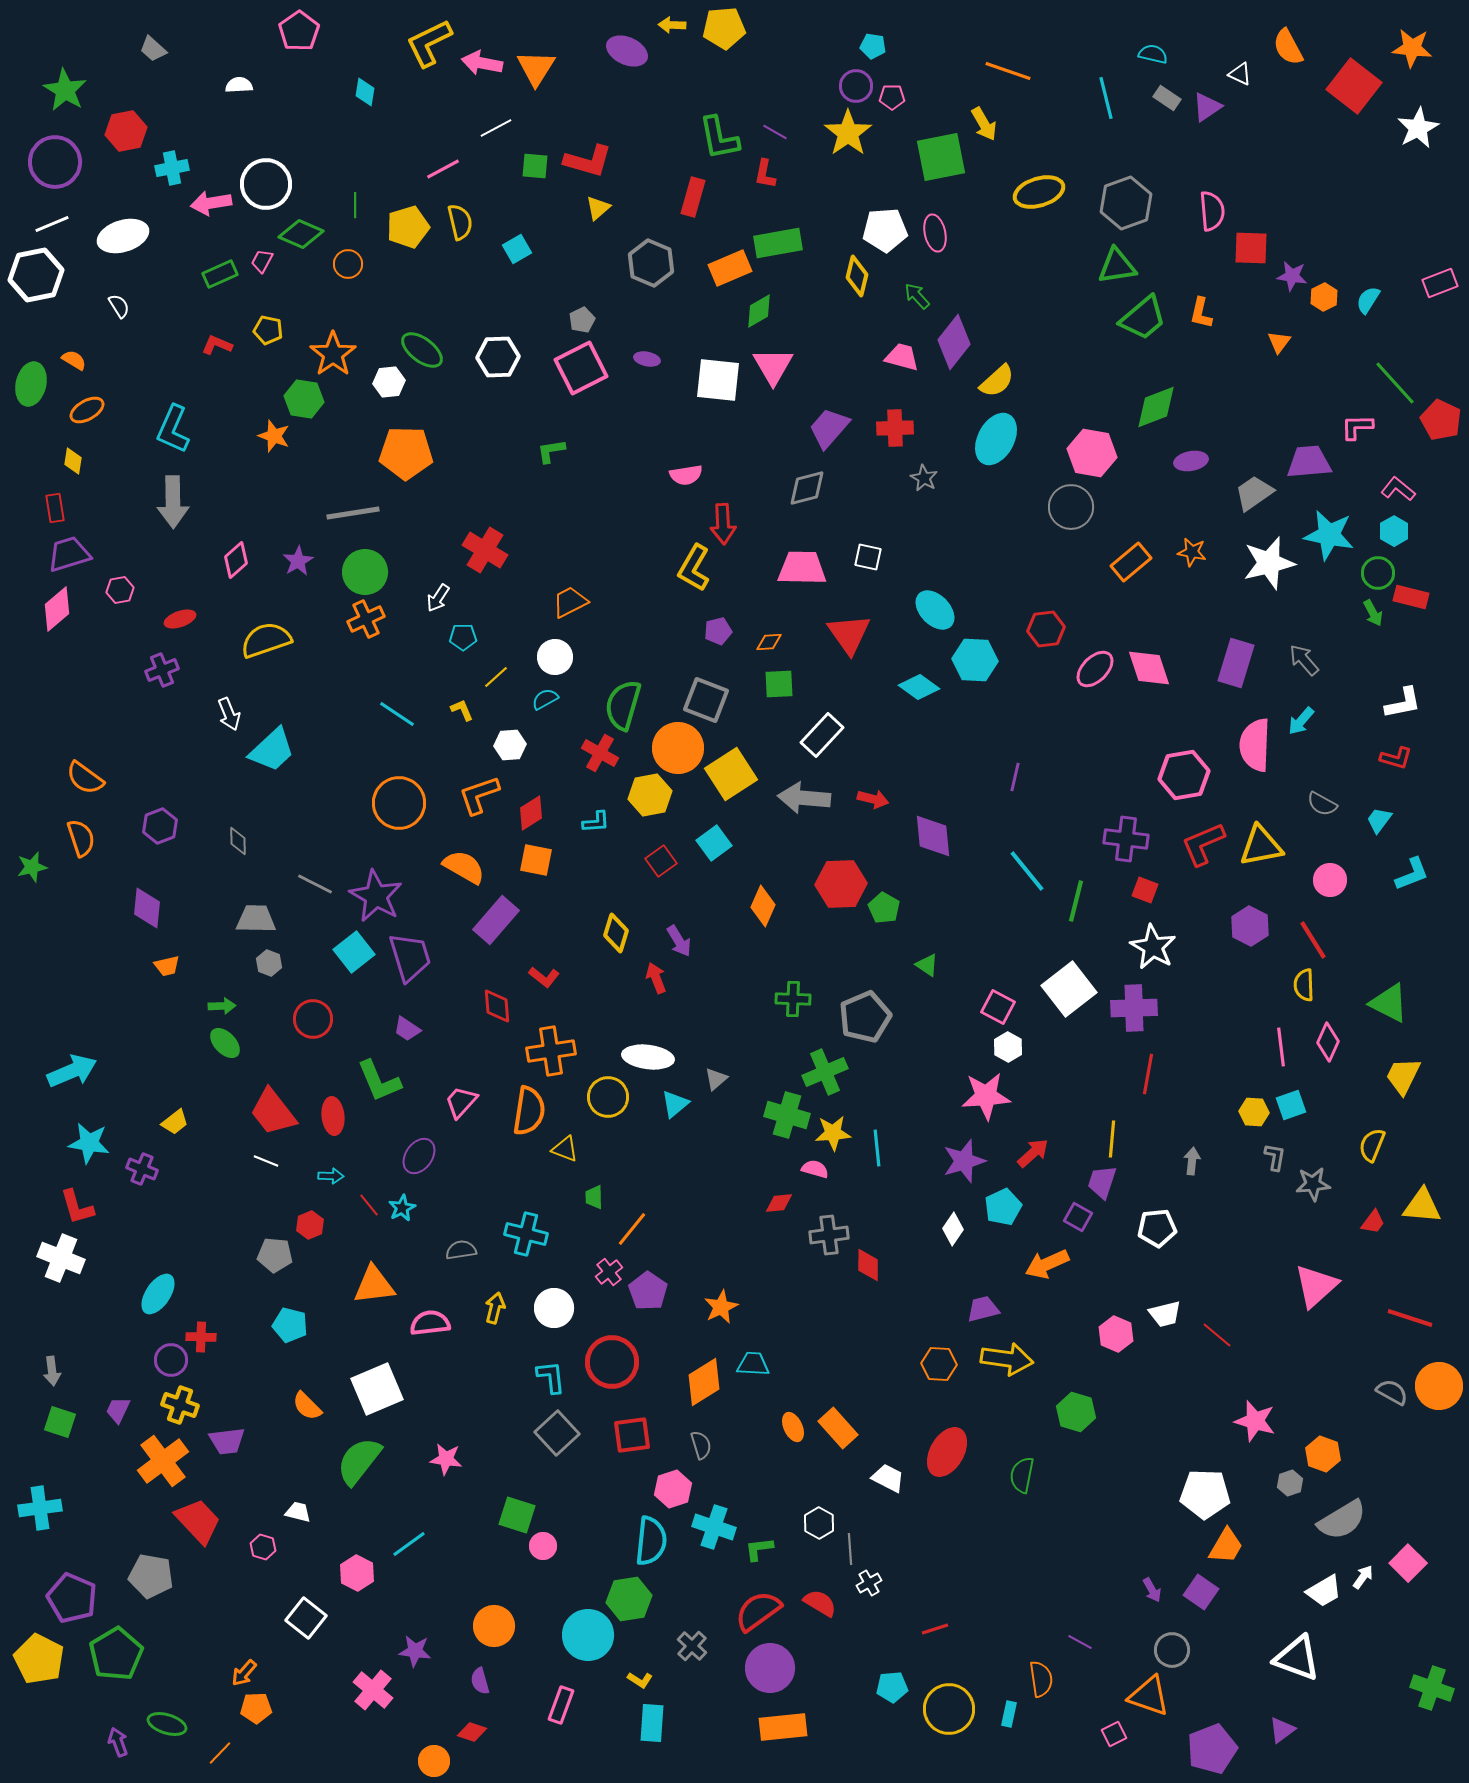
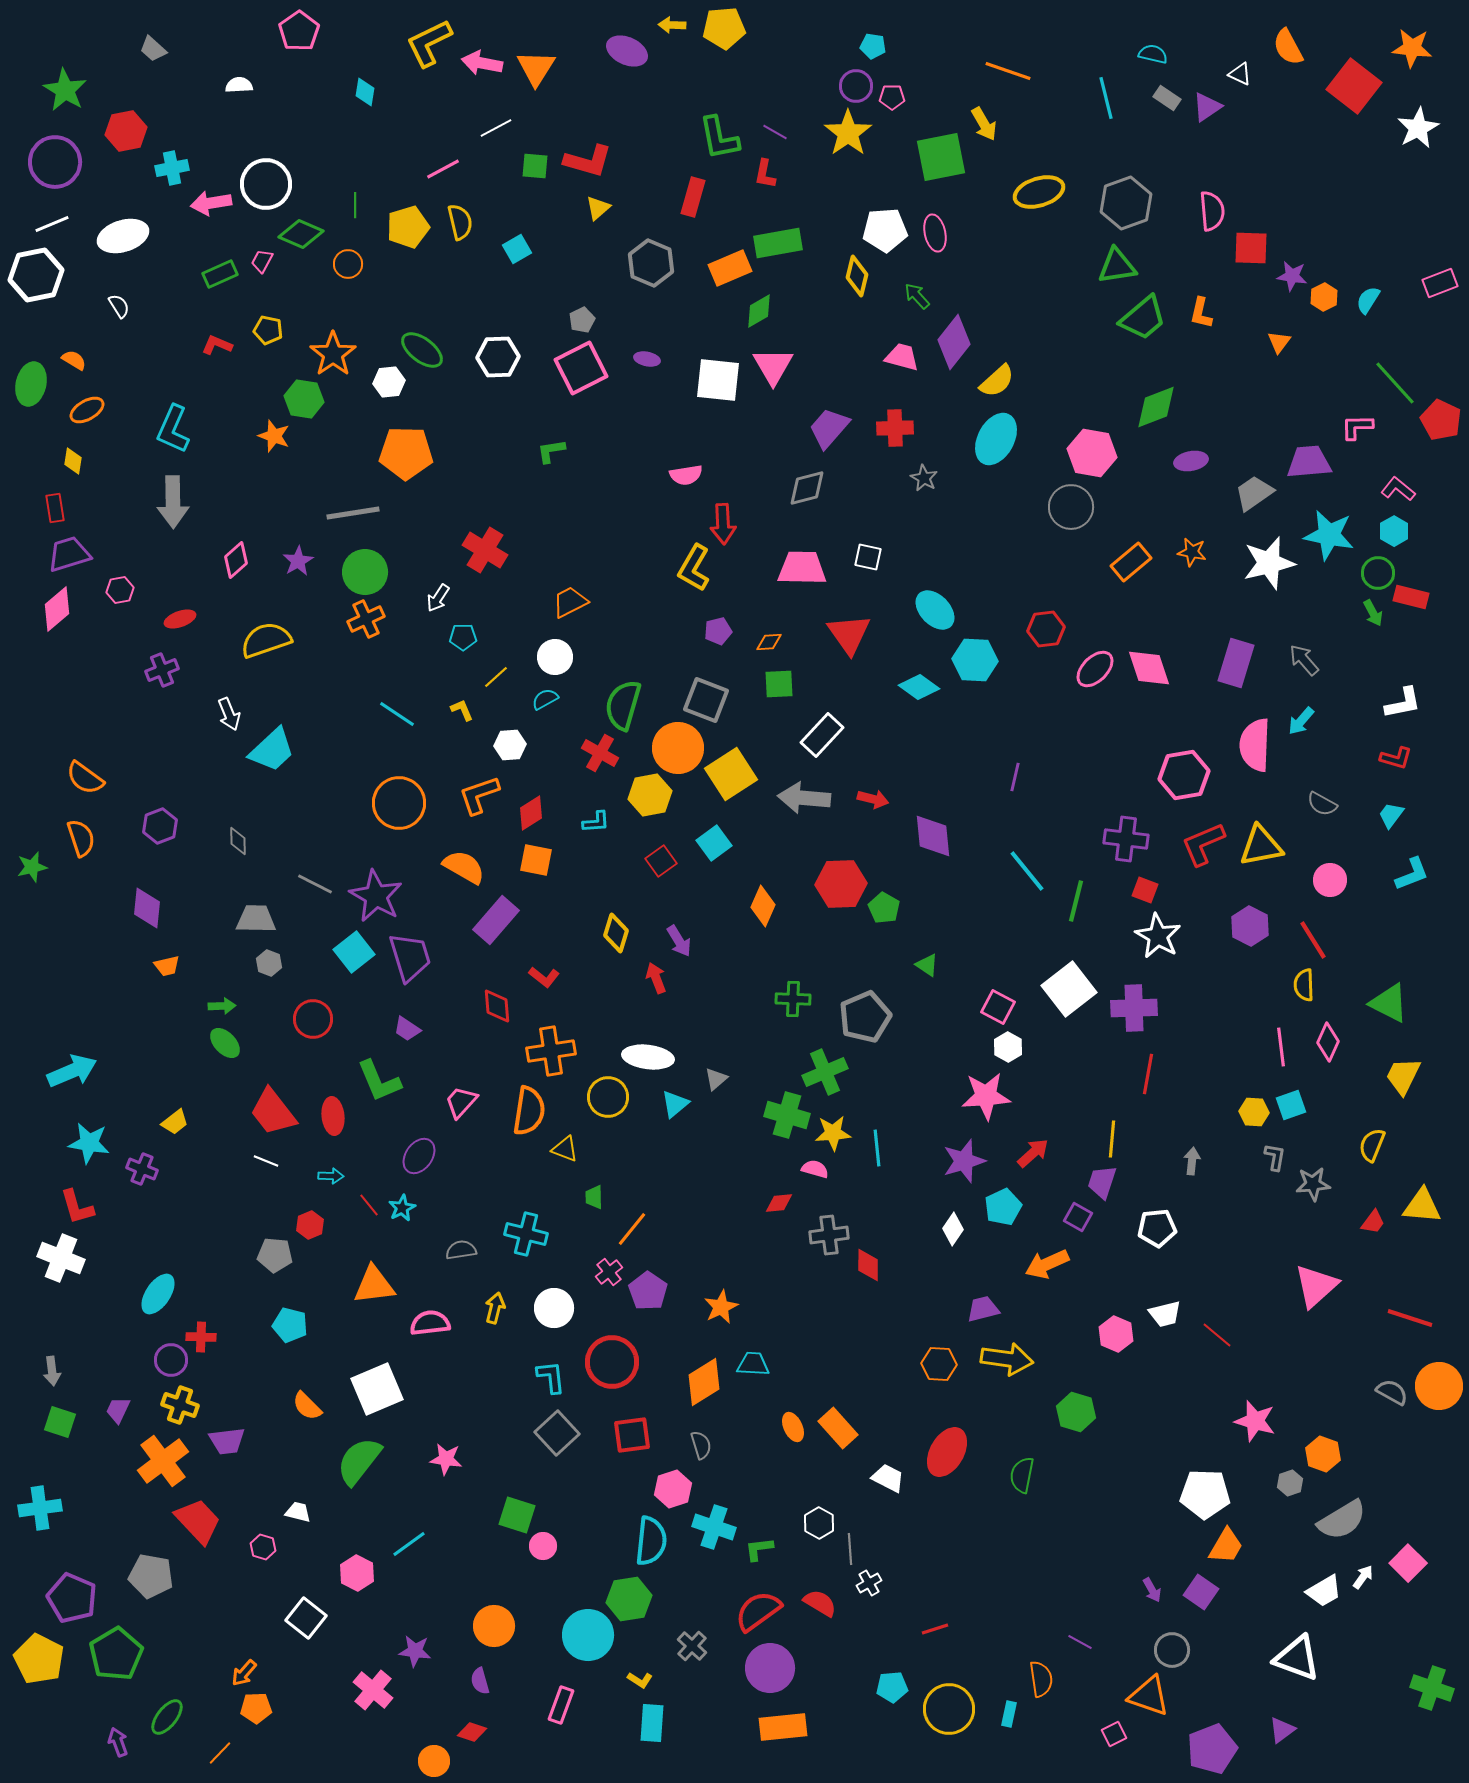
cyan trapezoid at (1379, 820): moved 12 px right, 5 px up
white star at (1153, 947): moved 5 px right, 11 px up
green ellipse at (167, 1724): moved 7 px up; rotated 69 degrees counterclockwise
